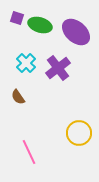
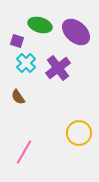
purple square: moved 23 px down
pink line: moved 5 px left; rotated 55 degrees clockwise
